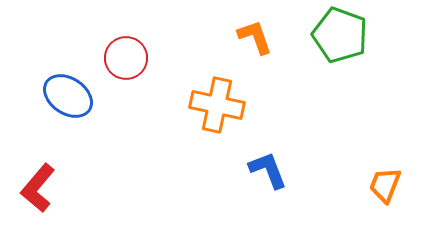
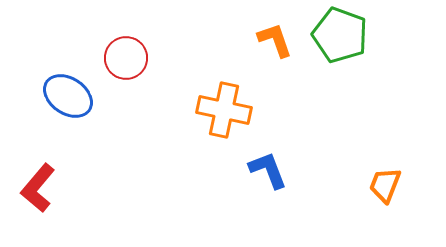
orange L-shape: moved 20 px right, 3 px down
orange cross: moved 7 px right, 5 px down
